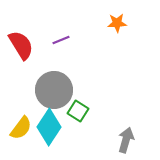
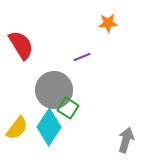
orange star: moved 9 px left
purple line: moved 21 px right, 17 px down
green square: moved 10 px left, 3 px up
yellow semicircle: moved 4 px left
